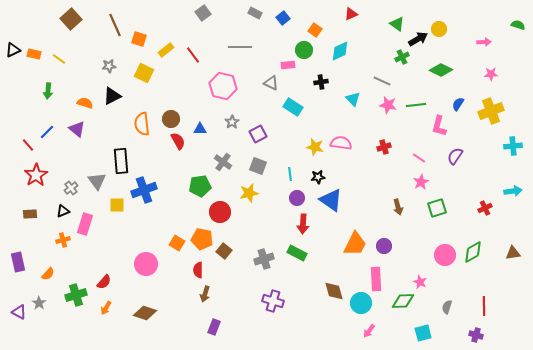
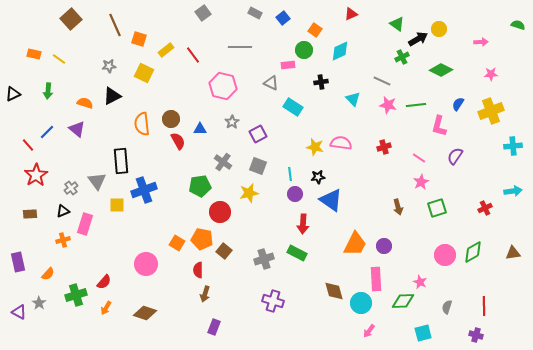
pink arrow at (484, 42): moved 3 px left
black triangle at (13, 50): moved 44 px down
purple circle at (297, 198): moved 2 px left, 4 px up
